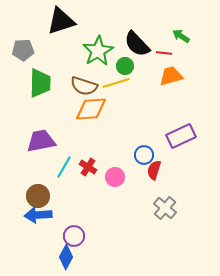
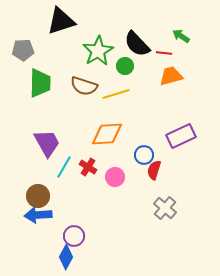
yellow line: moved 11 px down
orange diamond: moved 16 px right, 25 px down
purple trapezoid: moved 6 px right, 2 px down; rotated 72 degrees clockwise
